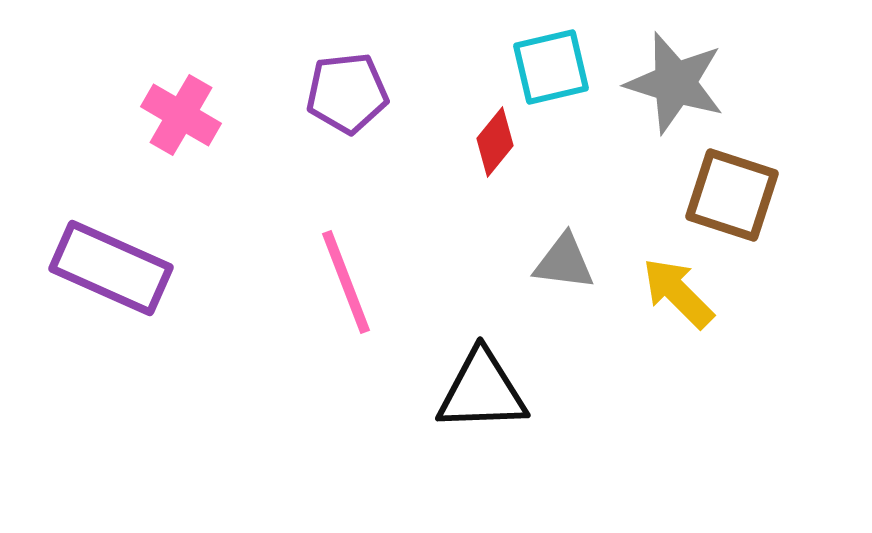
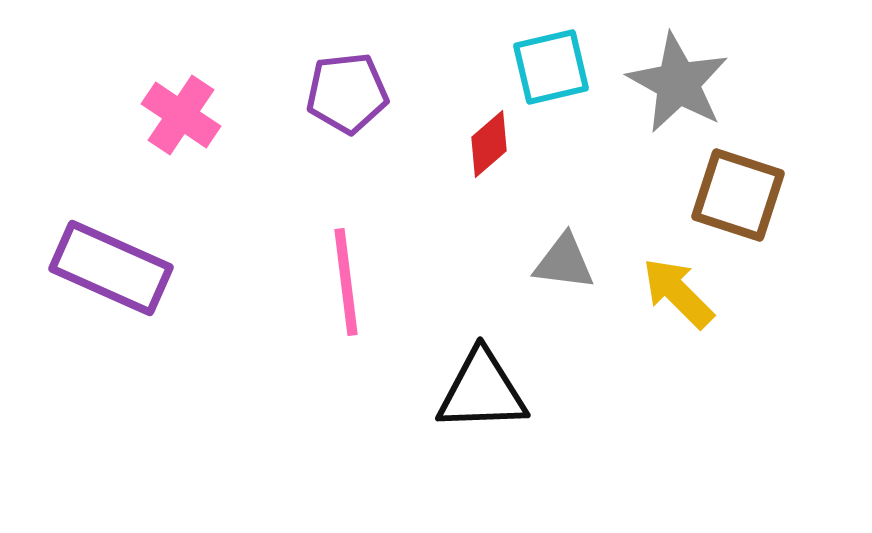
gray star: moved 3 px right; rotated 12 degrees clockwise
pink cross: rotated 4 degrees clockwise
red diamond: moved 6 px left, 2 px down; rotated 10 degrees clockwise
brown square: moved 6 px right
pink line: rotated 14 degrees clockwise
